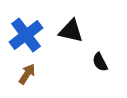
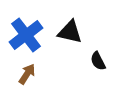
black triangle: moved 1 px left, 1 px down
black semicircle: moved 2 px left, 1 px up
